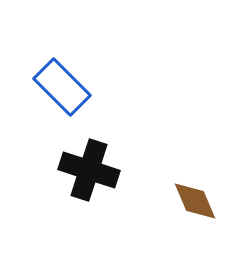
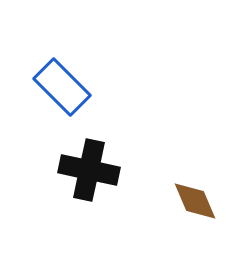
black cross: rotated 6 degrees counterclockwise
